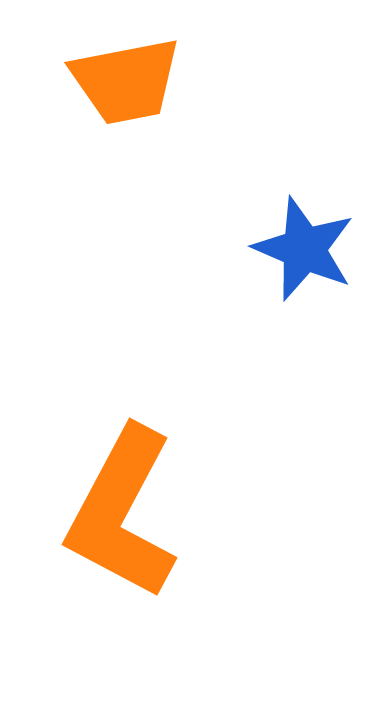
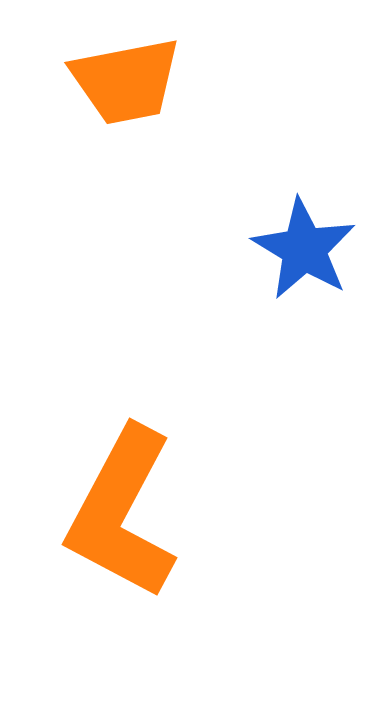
blue star: rotated 8 degrees clockwise
